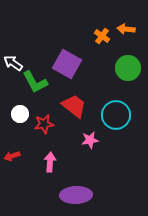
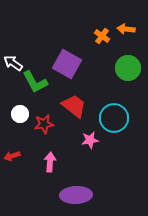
cyan circle: moved 2 px left, 3 px down
